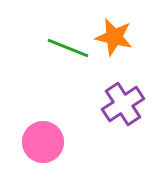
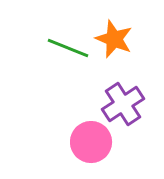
orange star: moved 2 px down; rotated 9 degrees clockwise
pink circle: moved 48 px right
